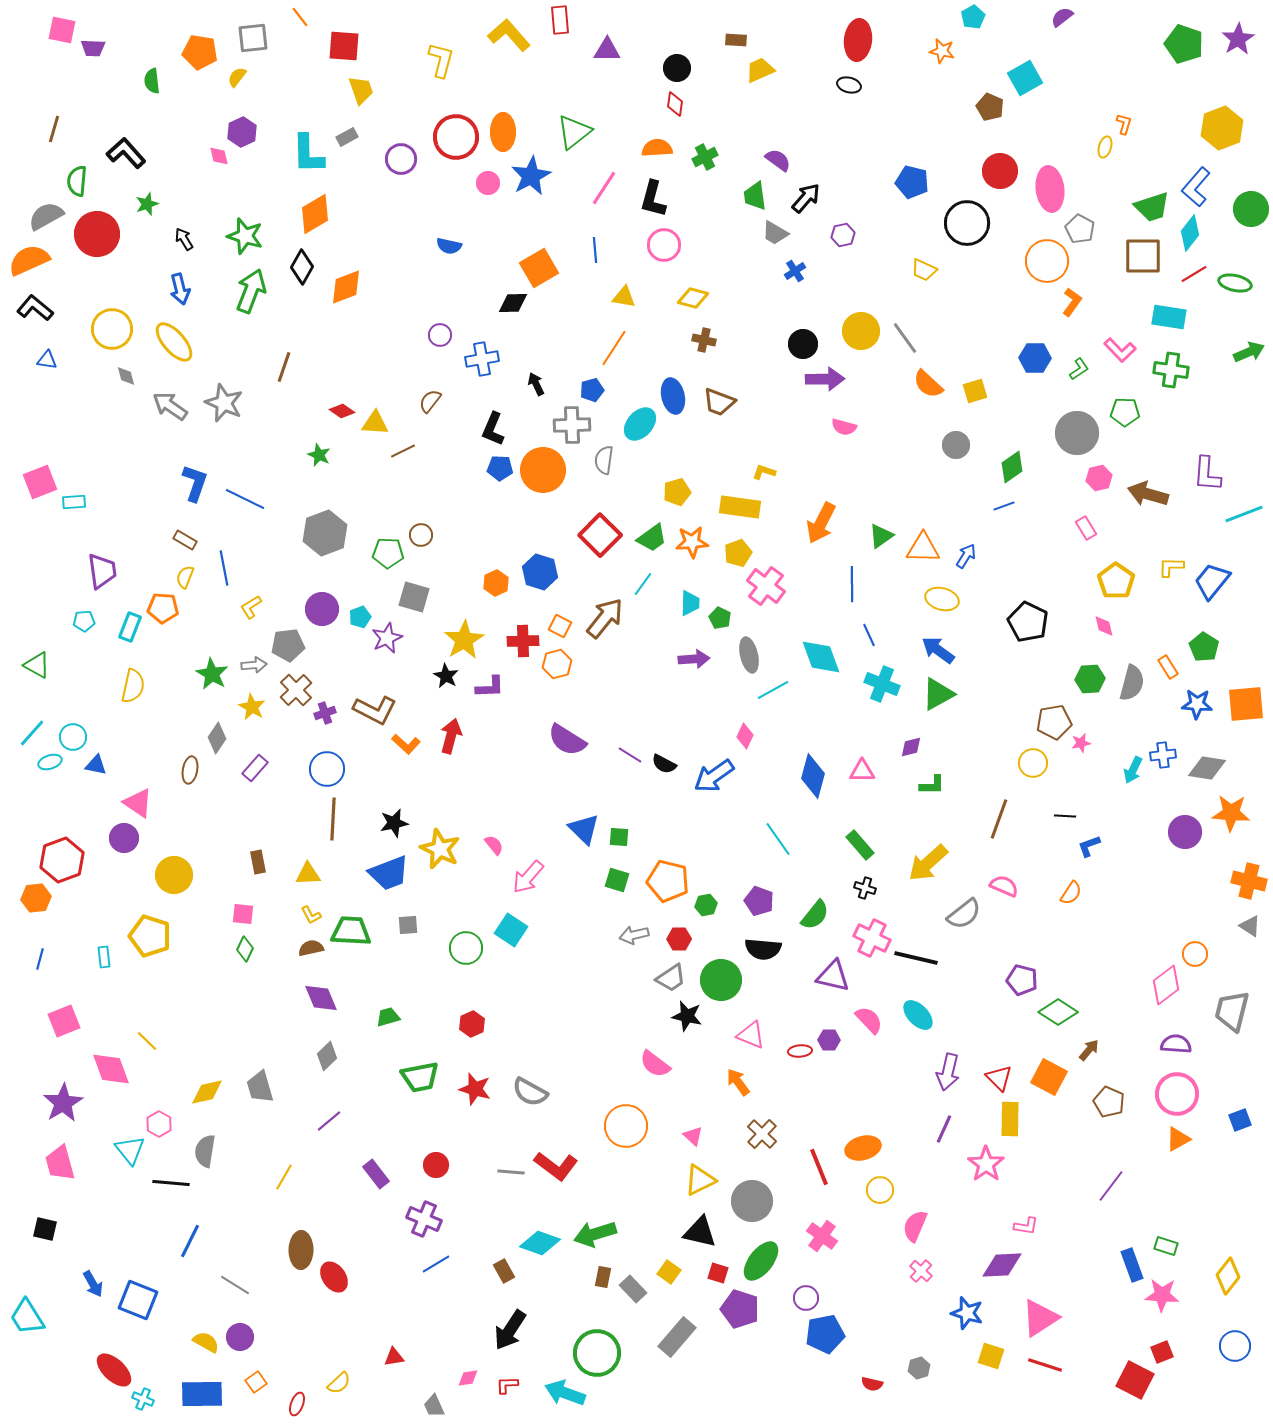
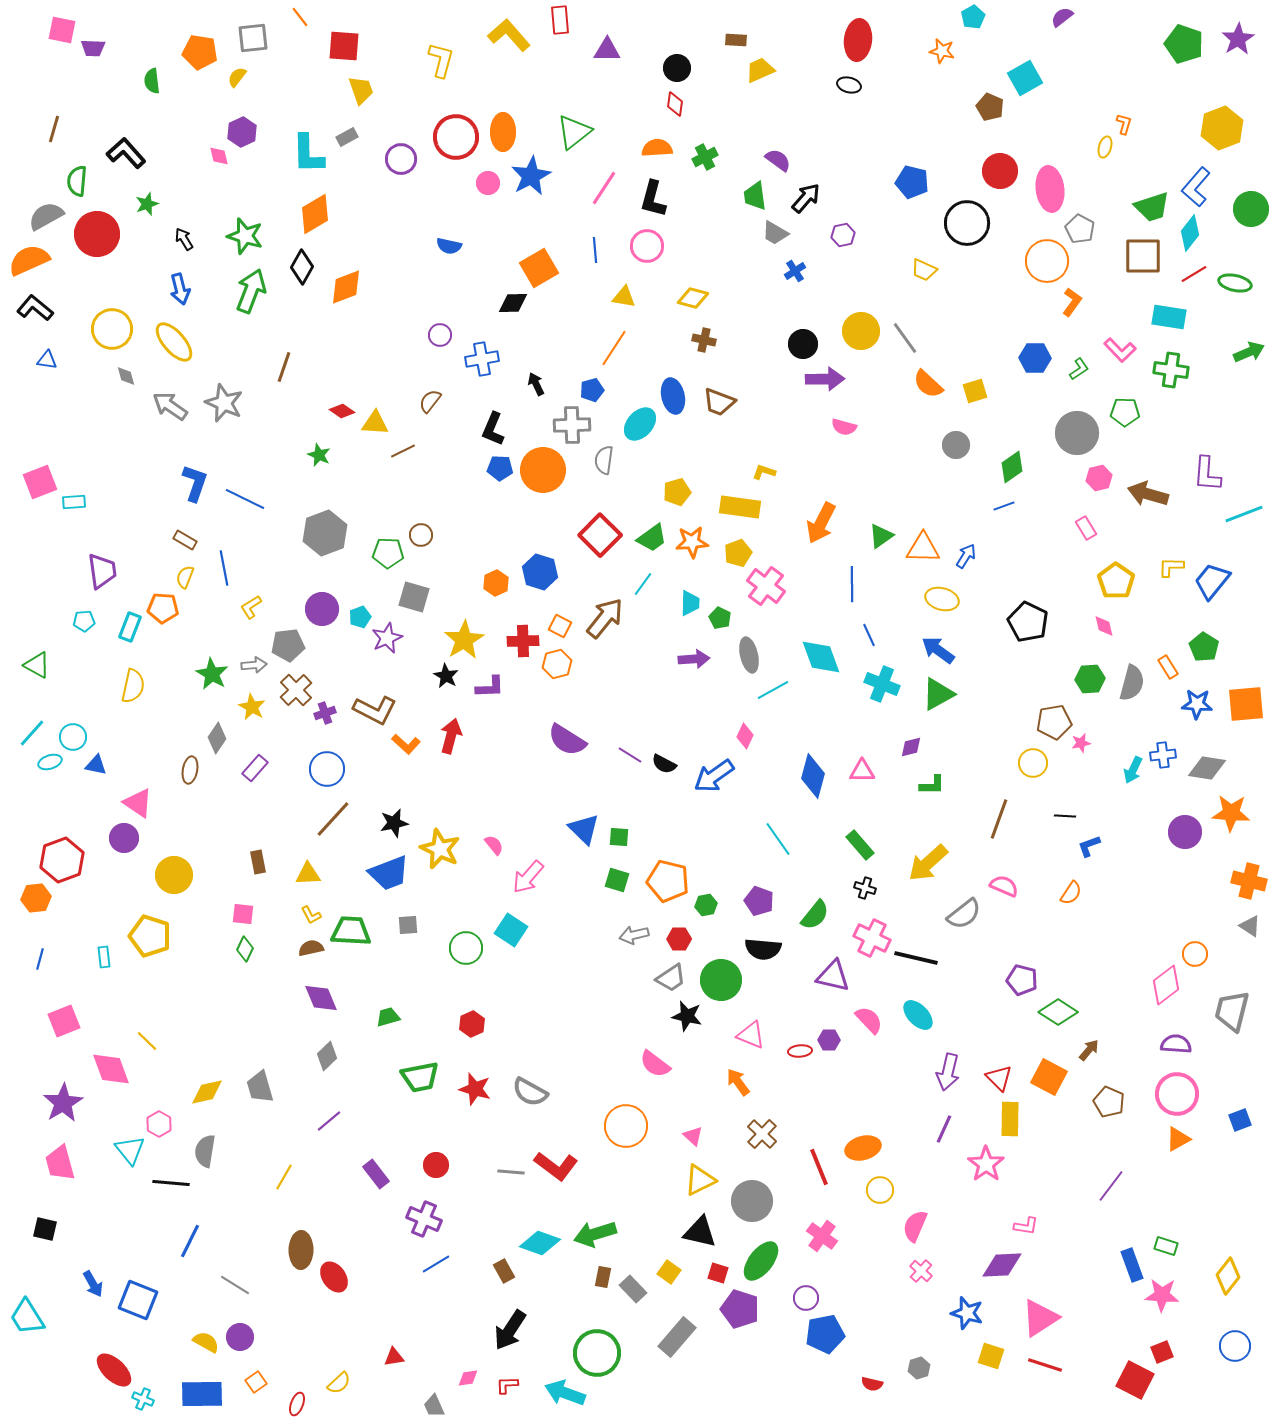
pink circle at (664, 245): moved 17 px left, 1 px down
brown line at (333, 819): rotated 39 degrees clockwise
